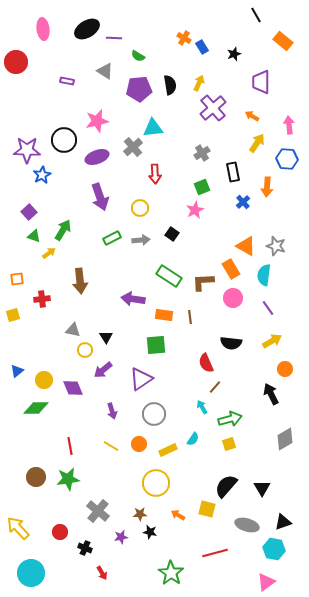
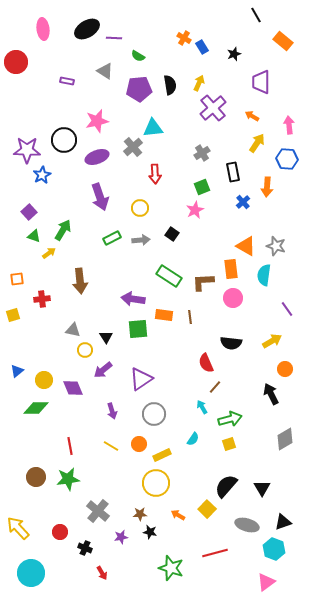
orange rectangle at (231, 269): rotated 24 degrees clockwise
purple line at (268, 308): moved 19 px right, 1 px down
green square at (156, 345): moved 18 px left, 16 px up
yellow rectangle at (168, 450): moved 6 px left, 5 px down
yellow square at (207, 509): rotated 30 degrees clockwise
cyan hexagon at (274, 549): rotated 10 degrees clockwise
green star at (171, 573): moved 5 px up; rotated 15 degrees counterclockwise
